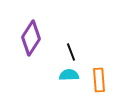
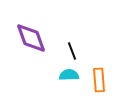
purple diamond: rotated 52 degrees counterclockwise
black line: moved 1 px right, 1 px up
